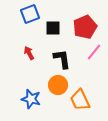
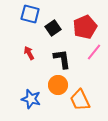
blue square: rotated 36 degrees clockwise
black square: rotated 35 degrees counterclockwise
